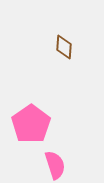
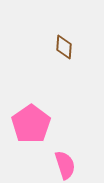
pink semicircle: moved 10 px right
